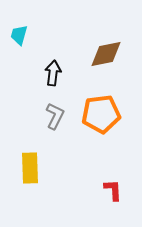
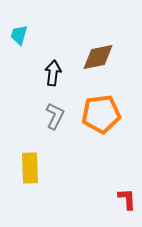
brown diamond: moved 8 px left, 3 px down
red L-shape: moved 14 px right, 9 px down
